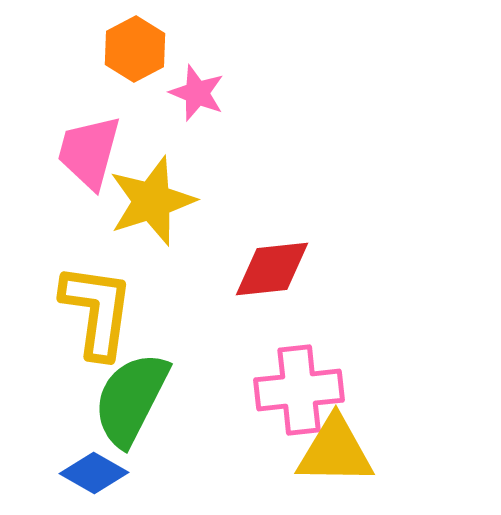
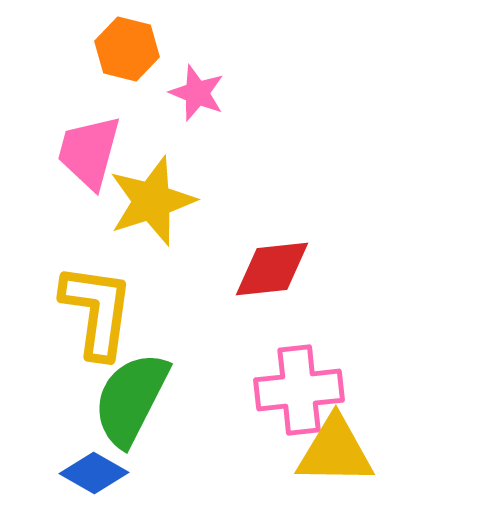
orange hexagon: moved 8 px left; rotated 18 degrees counterclockwise
